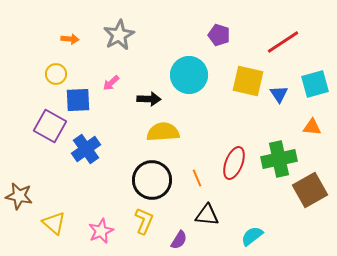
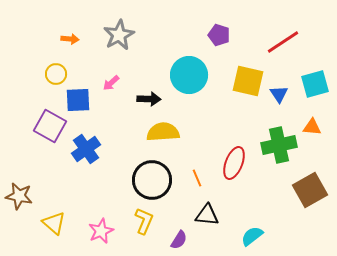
green cross: moved 14 px up
